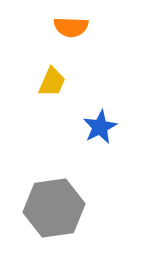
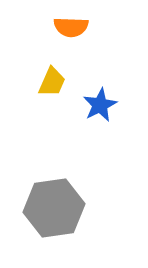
blue star: moved 22 px up
